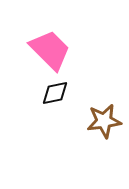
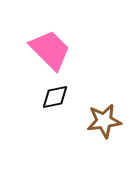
black diamond: moved 4 px down
